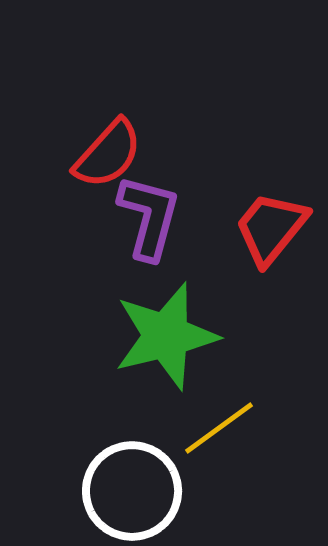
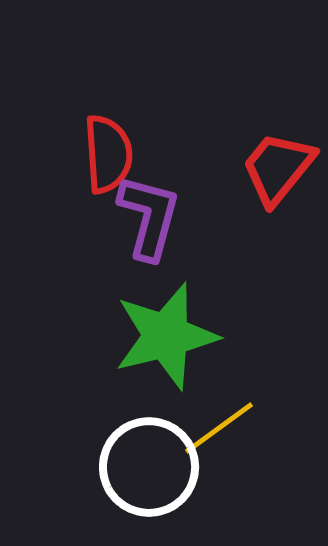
red semicircle: rotated 46 degrees counterclockwise
red trapezoid: moved 7 px right, 60 px up
white circle: moved 17 px right, 24 px up
